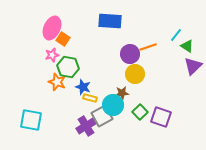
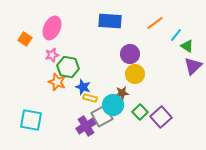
orange square: moved 38 px left
orange line: moved 7 px right, 24 px up; rotated 18 degrees counterclockwise
purple square: rotated 30 degrees clockwise
